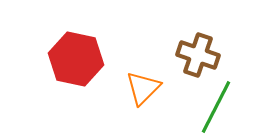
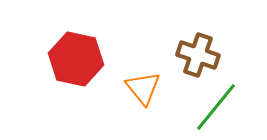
orange triangle: rotated 24 degrees counterclockwise
green line: rotated 12 degrees clockwise
